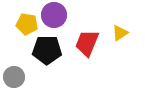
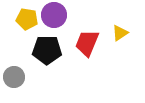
yellow pentagon: moved 5 px up
